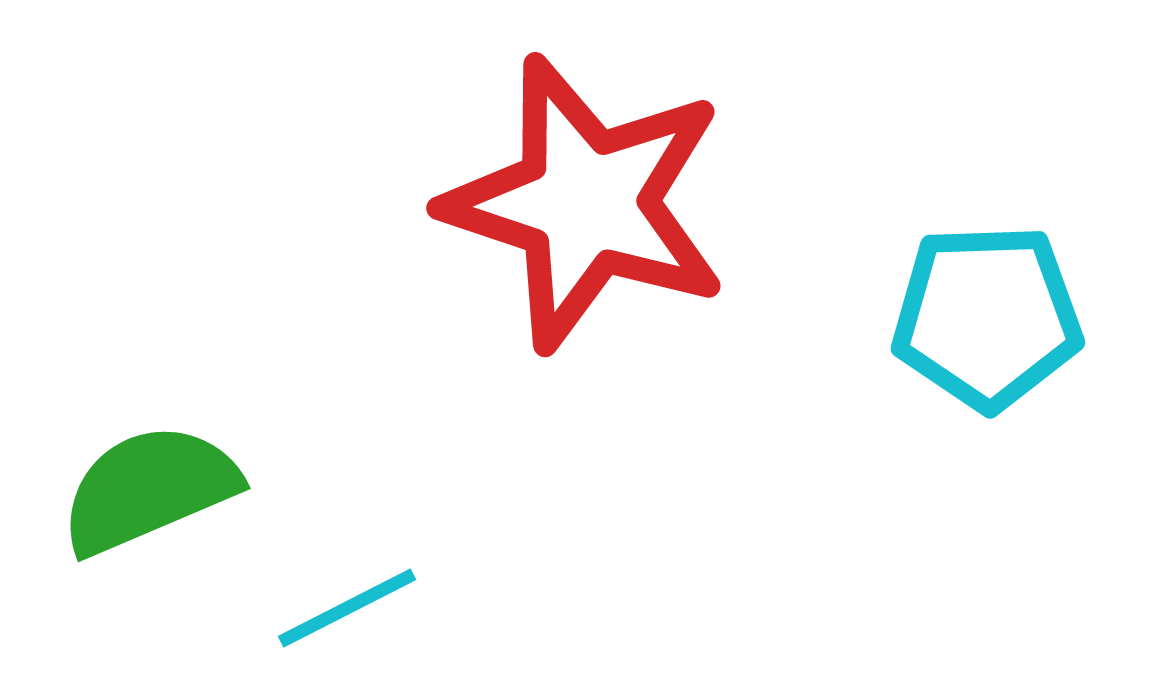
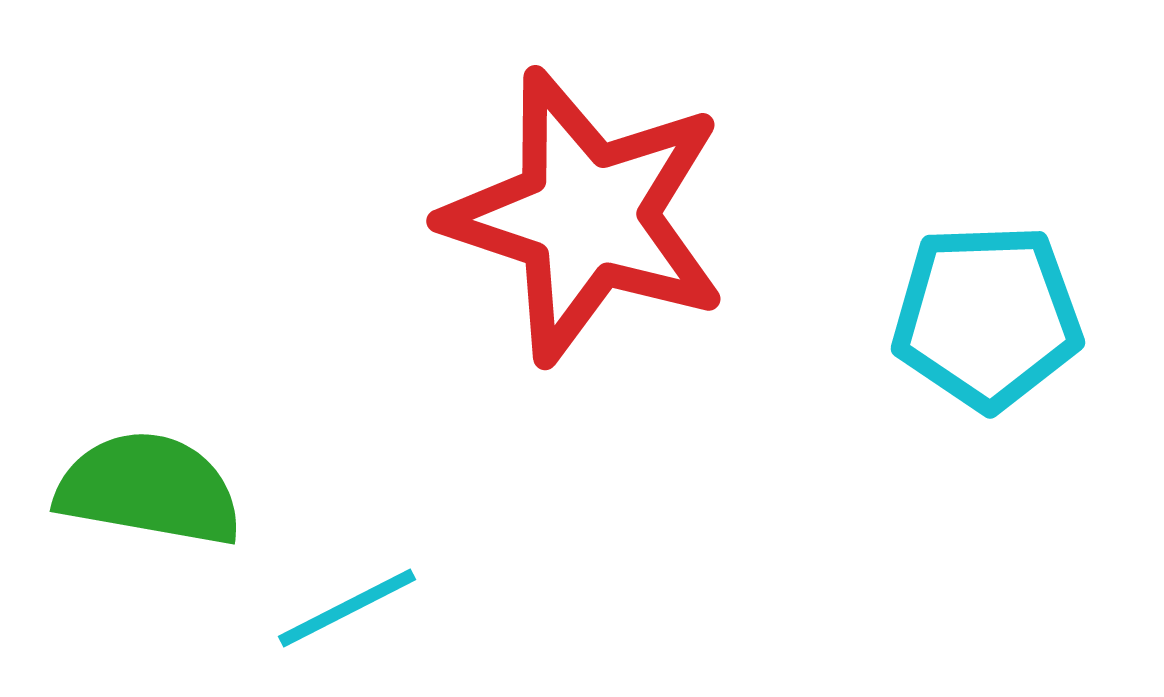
red star: moved 13 px down
green semicircle: rotated 33 degrees clockwise
